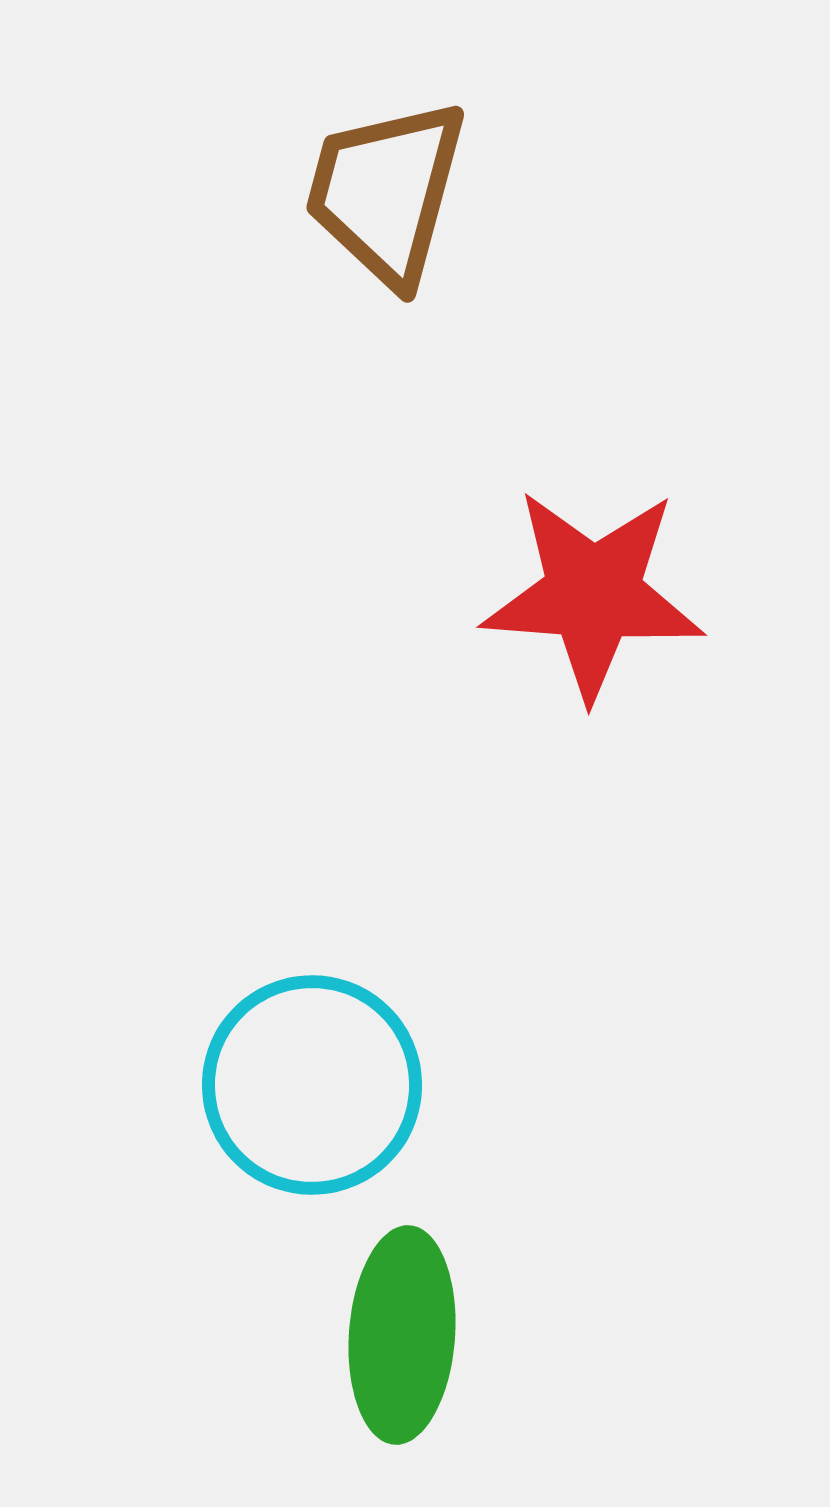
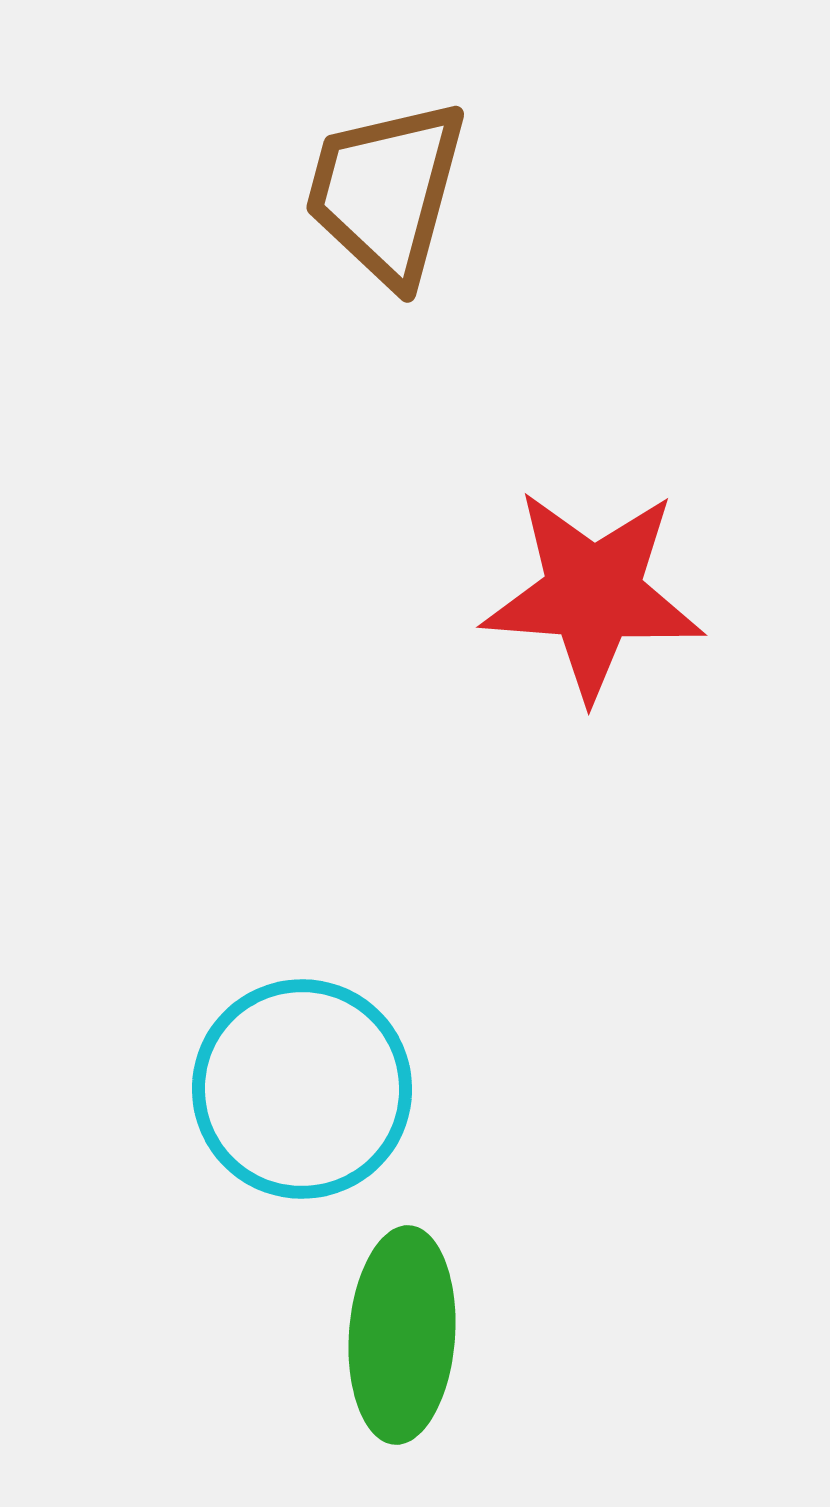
cyan circle: moved 10 px left, 4 px down
